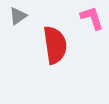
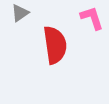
gray triangle: moved 2 px right, 3 px up
